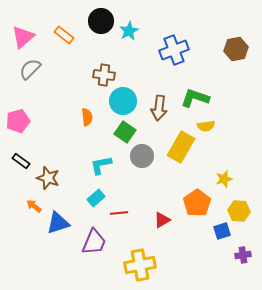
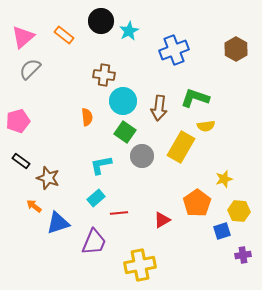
brown hexagon: rotated 20 degrees counterclockwise
